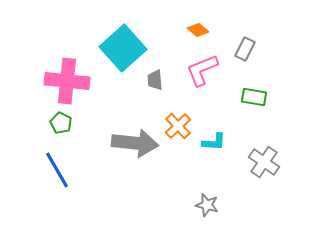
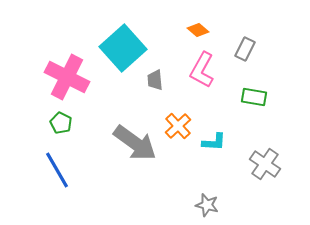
pink L-shape: rotated 39 degrees counterclockwise
pink cross: moved 4 px up; rotated 21 degrees clockwise
gray arrow: rotated 30 degrees clockwise
gray cross: moved 1 px right, 2 px down
